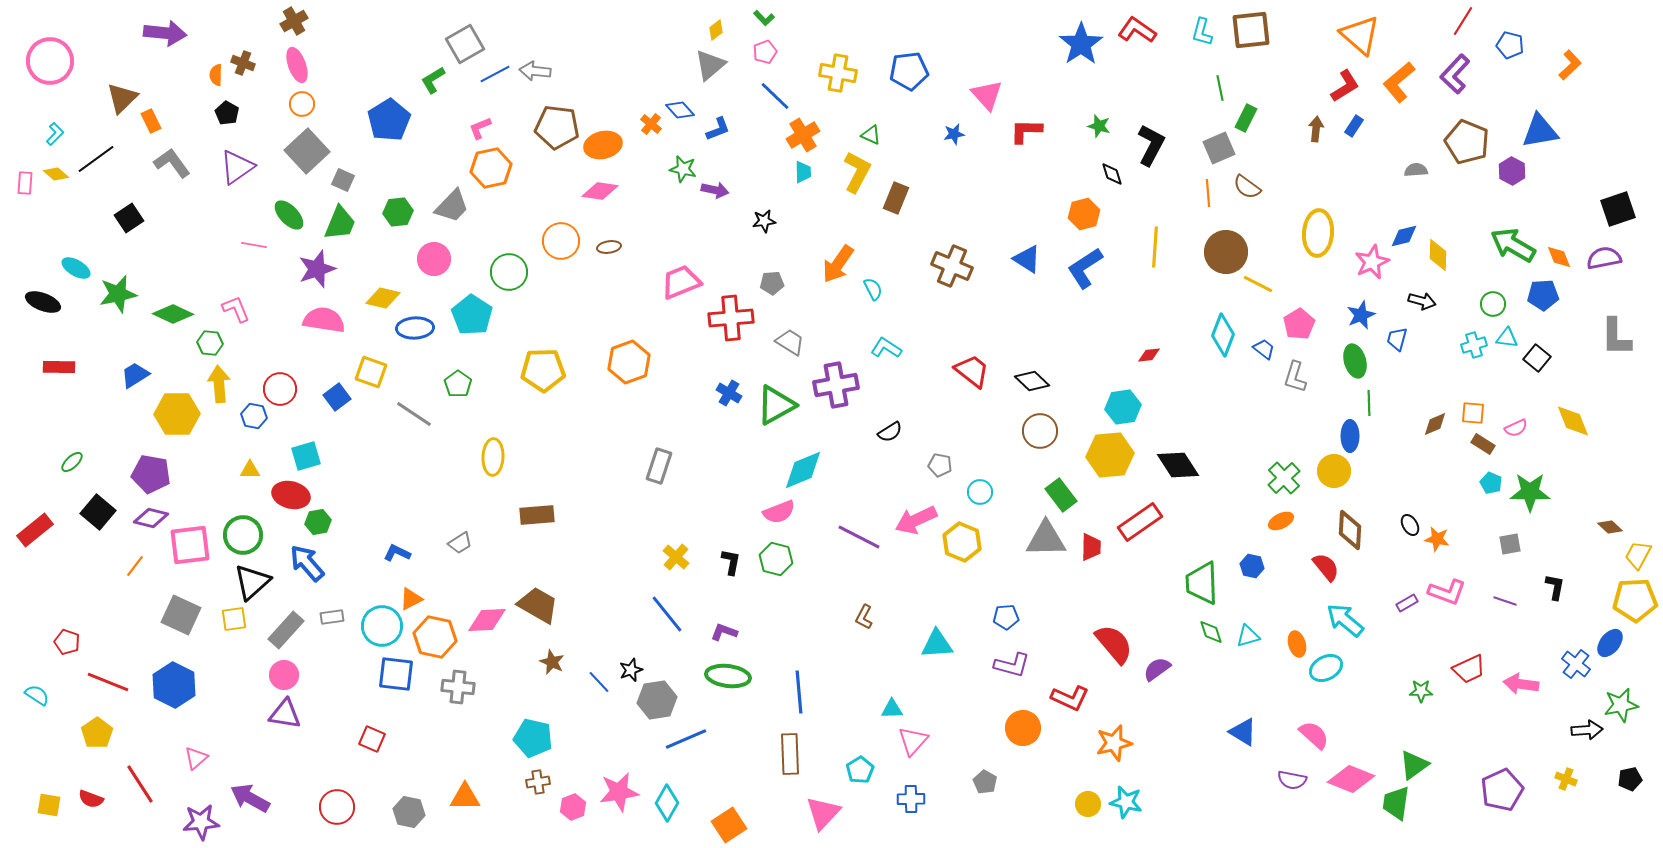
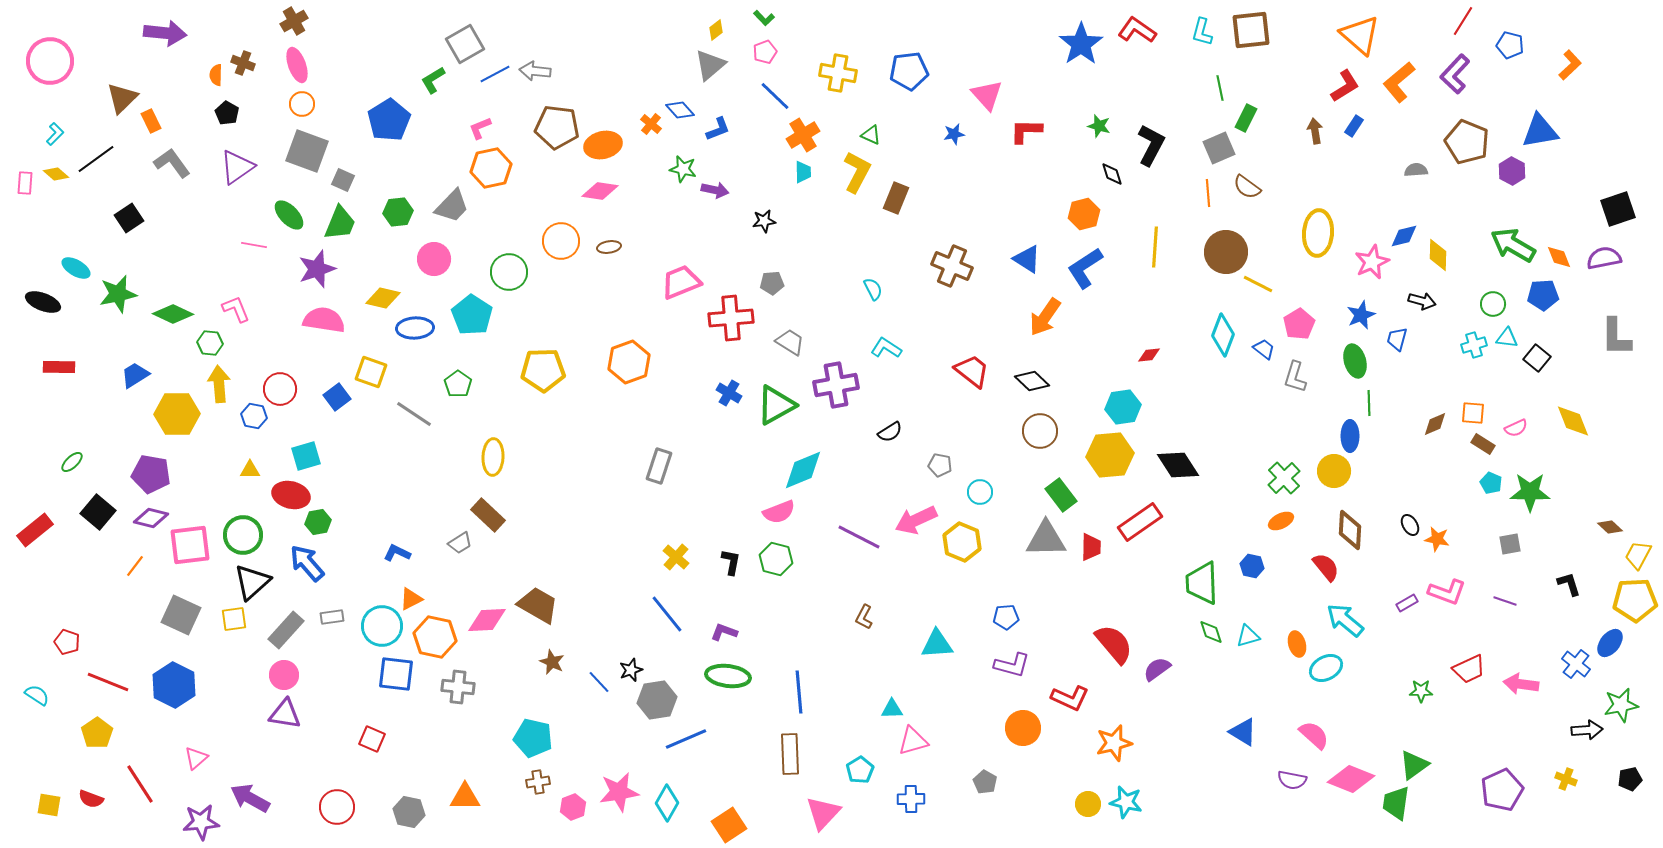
brown arrow at (1316, 129): moved 1 px left, 2 px down; rotated 15 degrees counterclockwise
gray square at (307, 151): rotated 27 degrees counterclockwise
orange arrow at (838, 264): moved 207 px right, 53 px down
brown rectangle at (537, 515): moved 49 px left; rotated 48 degrees clockwise
black L-shape at (1555, 587): moved 14 px right, 3 px up; rotated 28 degrees counterclockwise
pink triangle at (913, 741): rotated 32 degrees clockwise
